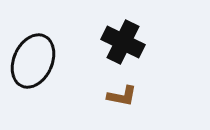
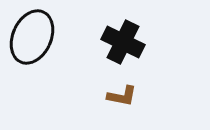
black ellipse: moved 1 px left, 24 px up
